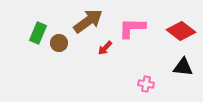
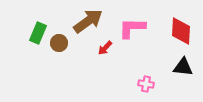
red diamond: rotated 56 degrees clockwise
